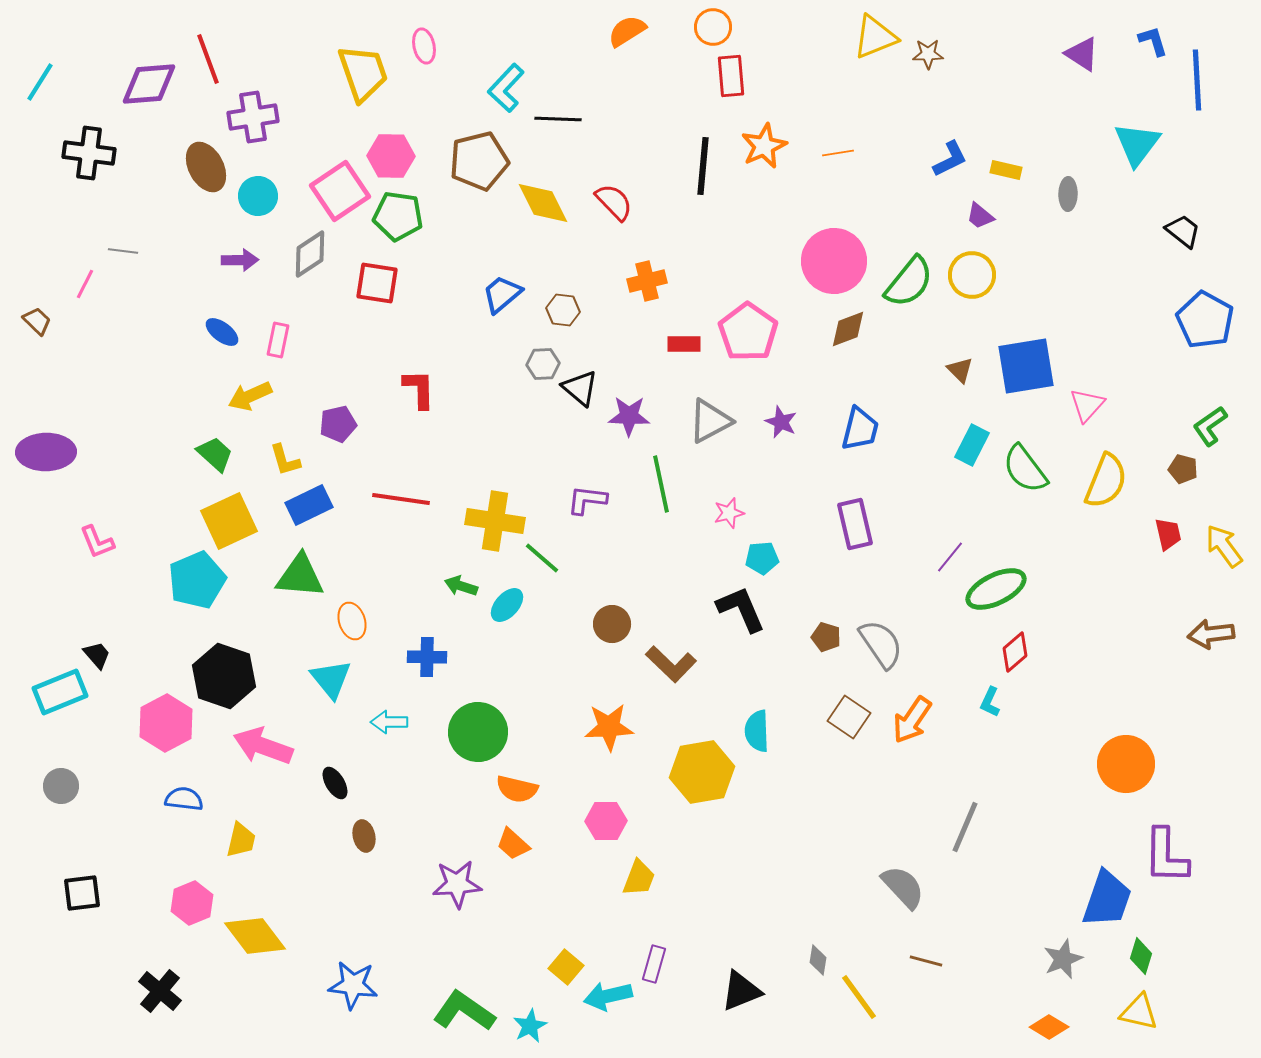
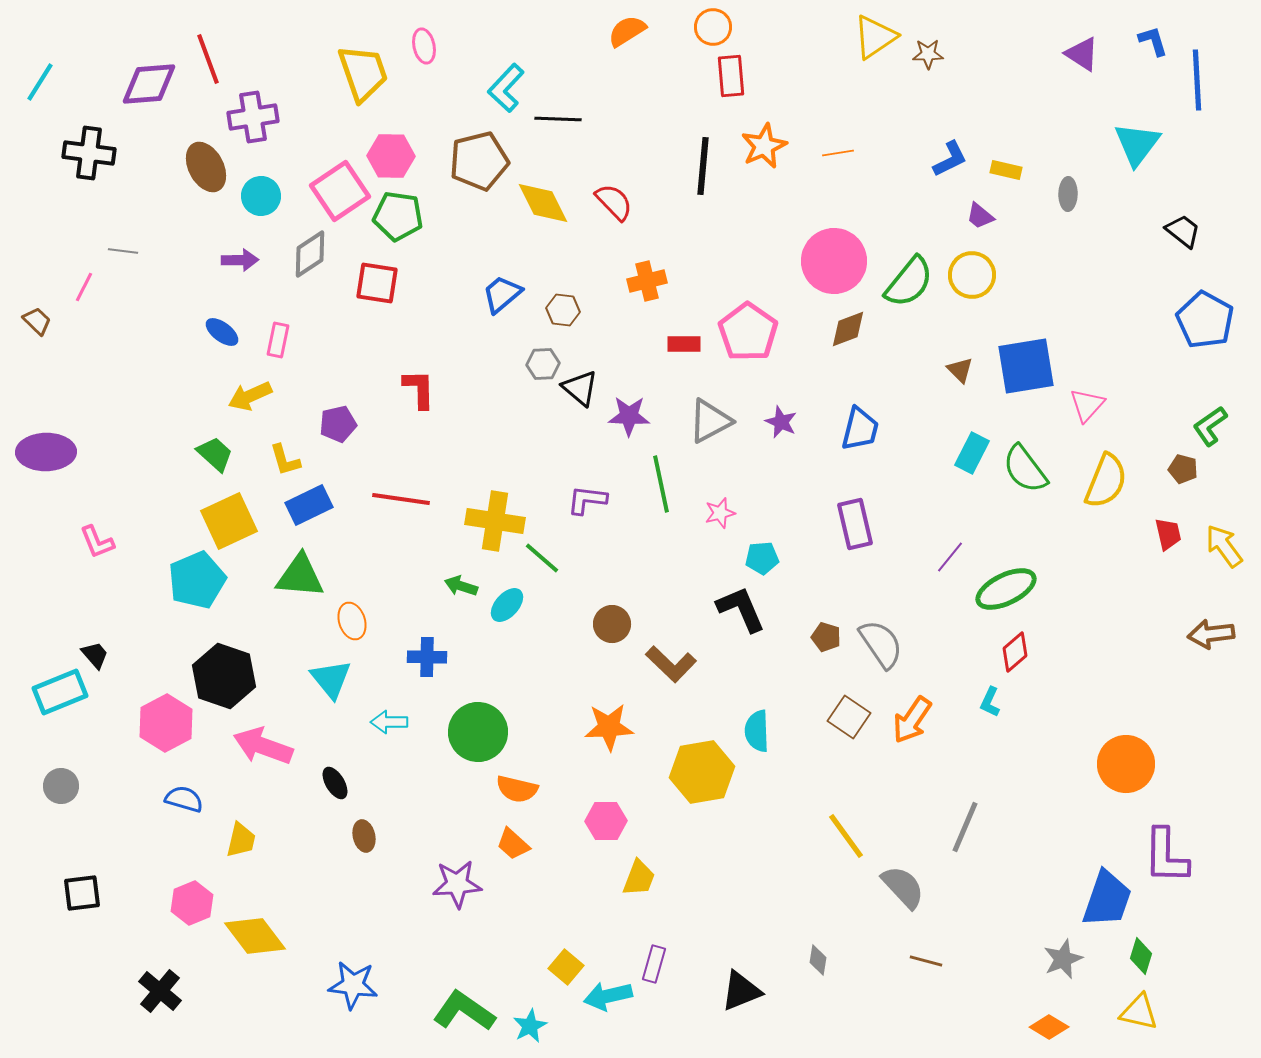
yellow triangle at (875, 37): rotated 12 degrees counterclockwise
cyan circle at (258, 196): moved 3 px right
pink line at (85, 284): moved 1 px left, 3 px down
cyan rectangle at (972, 445): moved 8 px down
pink star at (729, 513): moved 9 px left
green ellipse at (996, 589): moved 10 px right
black trapezoid at (97, 655): moved 2 px left
blue semicircle at (184, 799): rotated 9 degrees clockwise
yellow line at (859, 997): moved 13 px left, 161 px up
